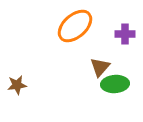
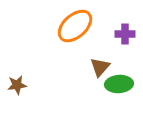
green ellipse: moved 4 px right
